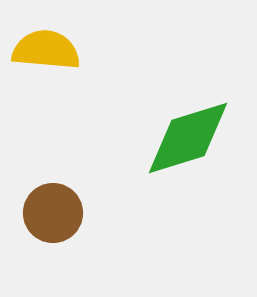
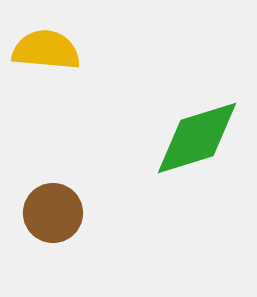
green diamond: moved 9 px right
